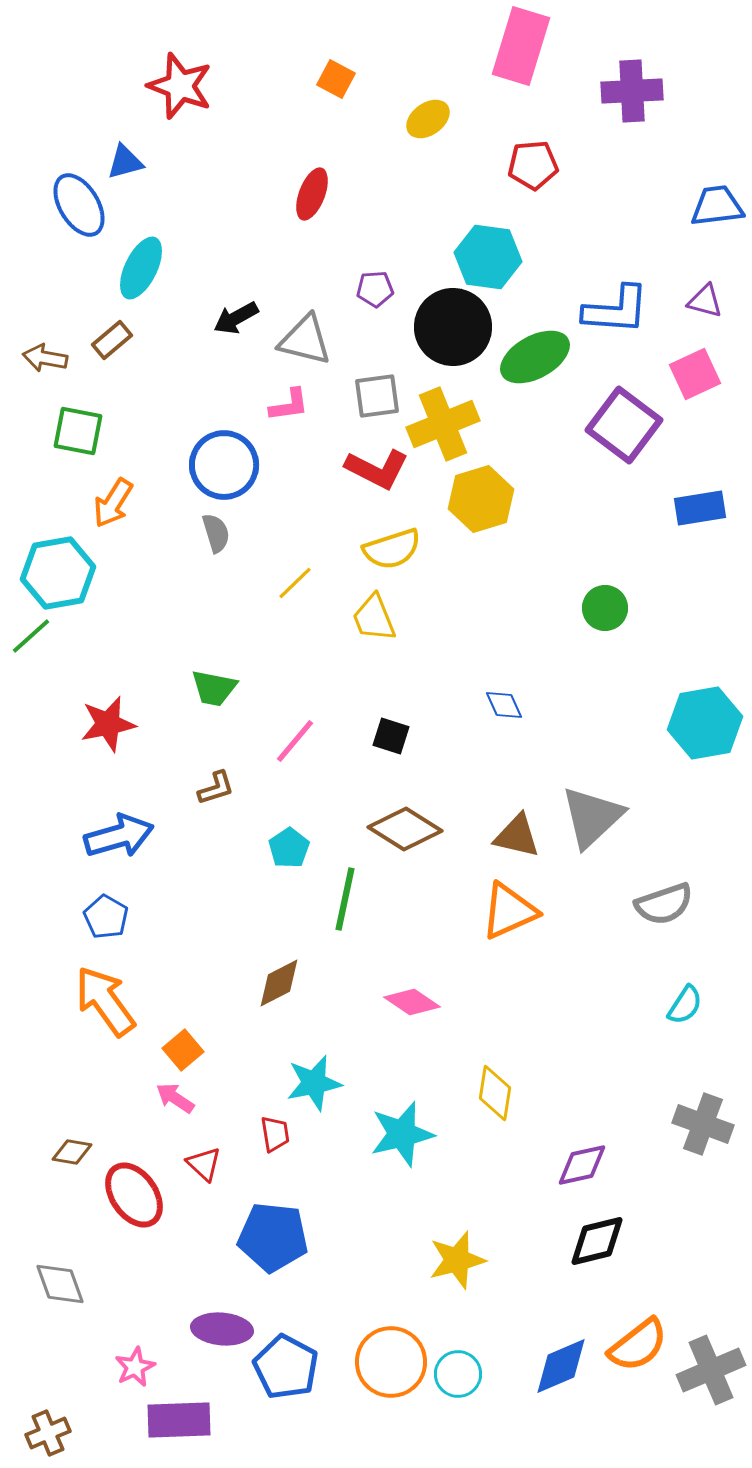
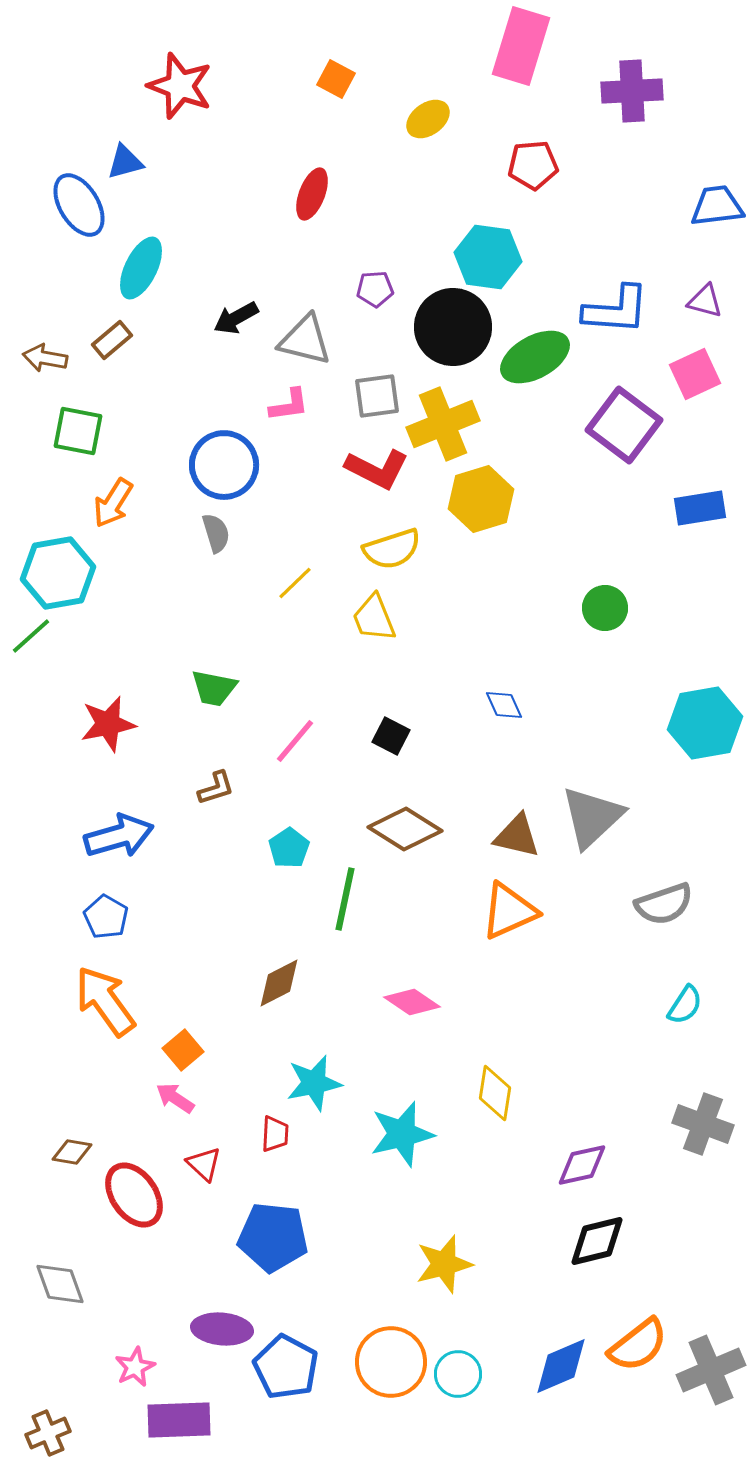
black square at (391, 736): rotated 9 degrees clockwise
red trapezoid at (275, 1134): rotated 12 degrees clockwise
yellow star at (457, 1260): moved 13 px left, 4 px down
